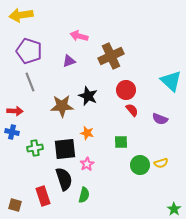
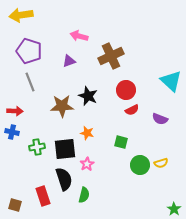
red semicircle: rotated 104 degrees clockwise
green square: rotated 16 degrees clockwise
green cross: moved 2 px right, 1 px up
